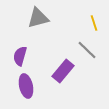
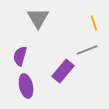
gray triangle: rotated 45 degrees counterclockwise
gray line: rotated 65 degrees counterclockwise
